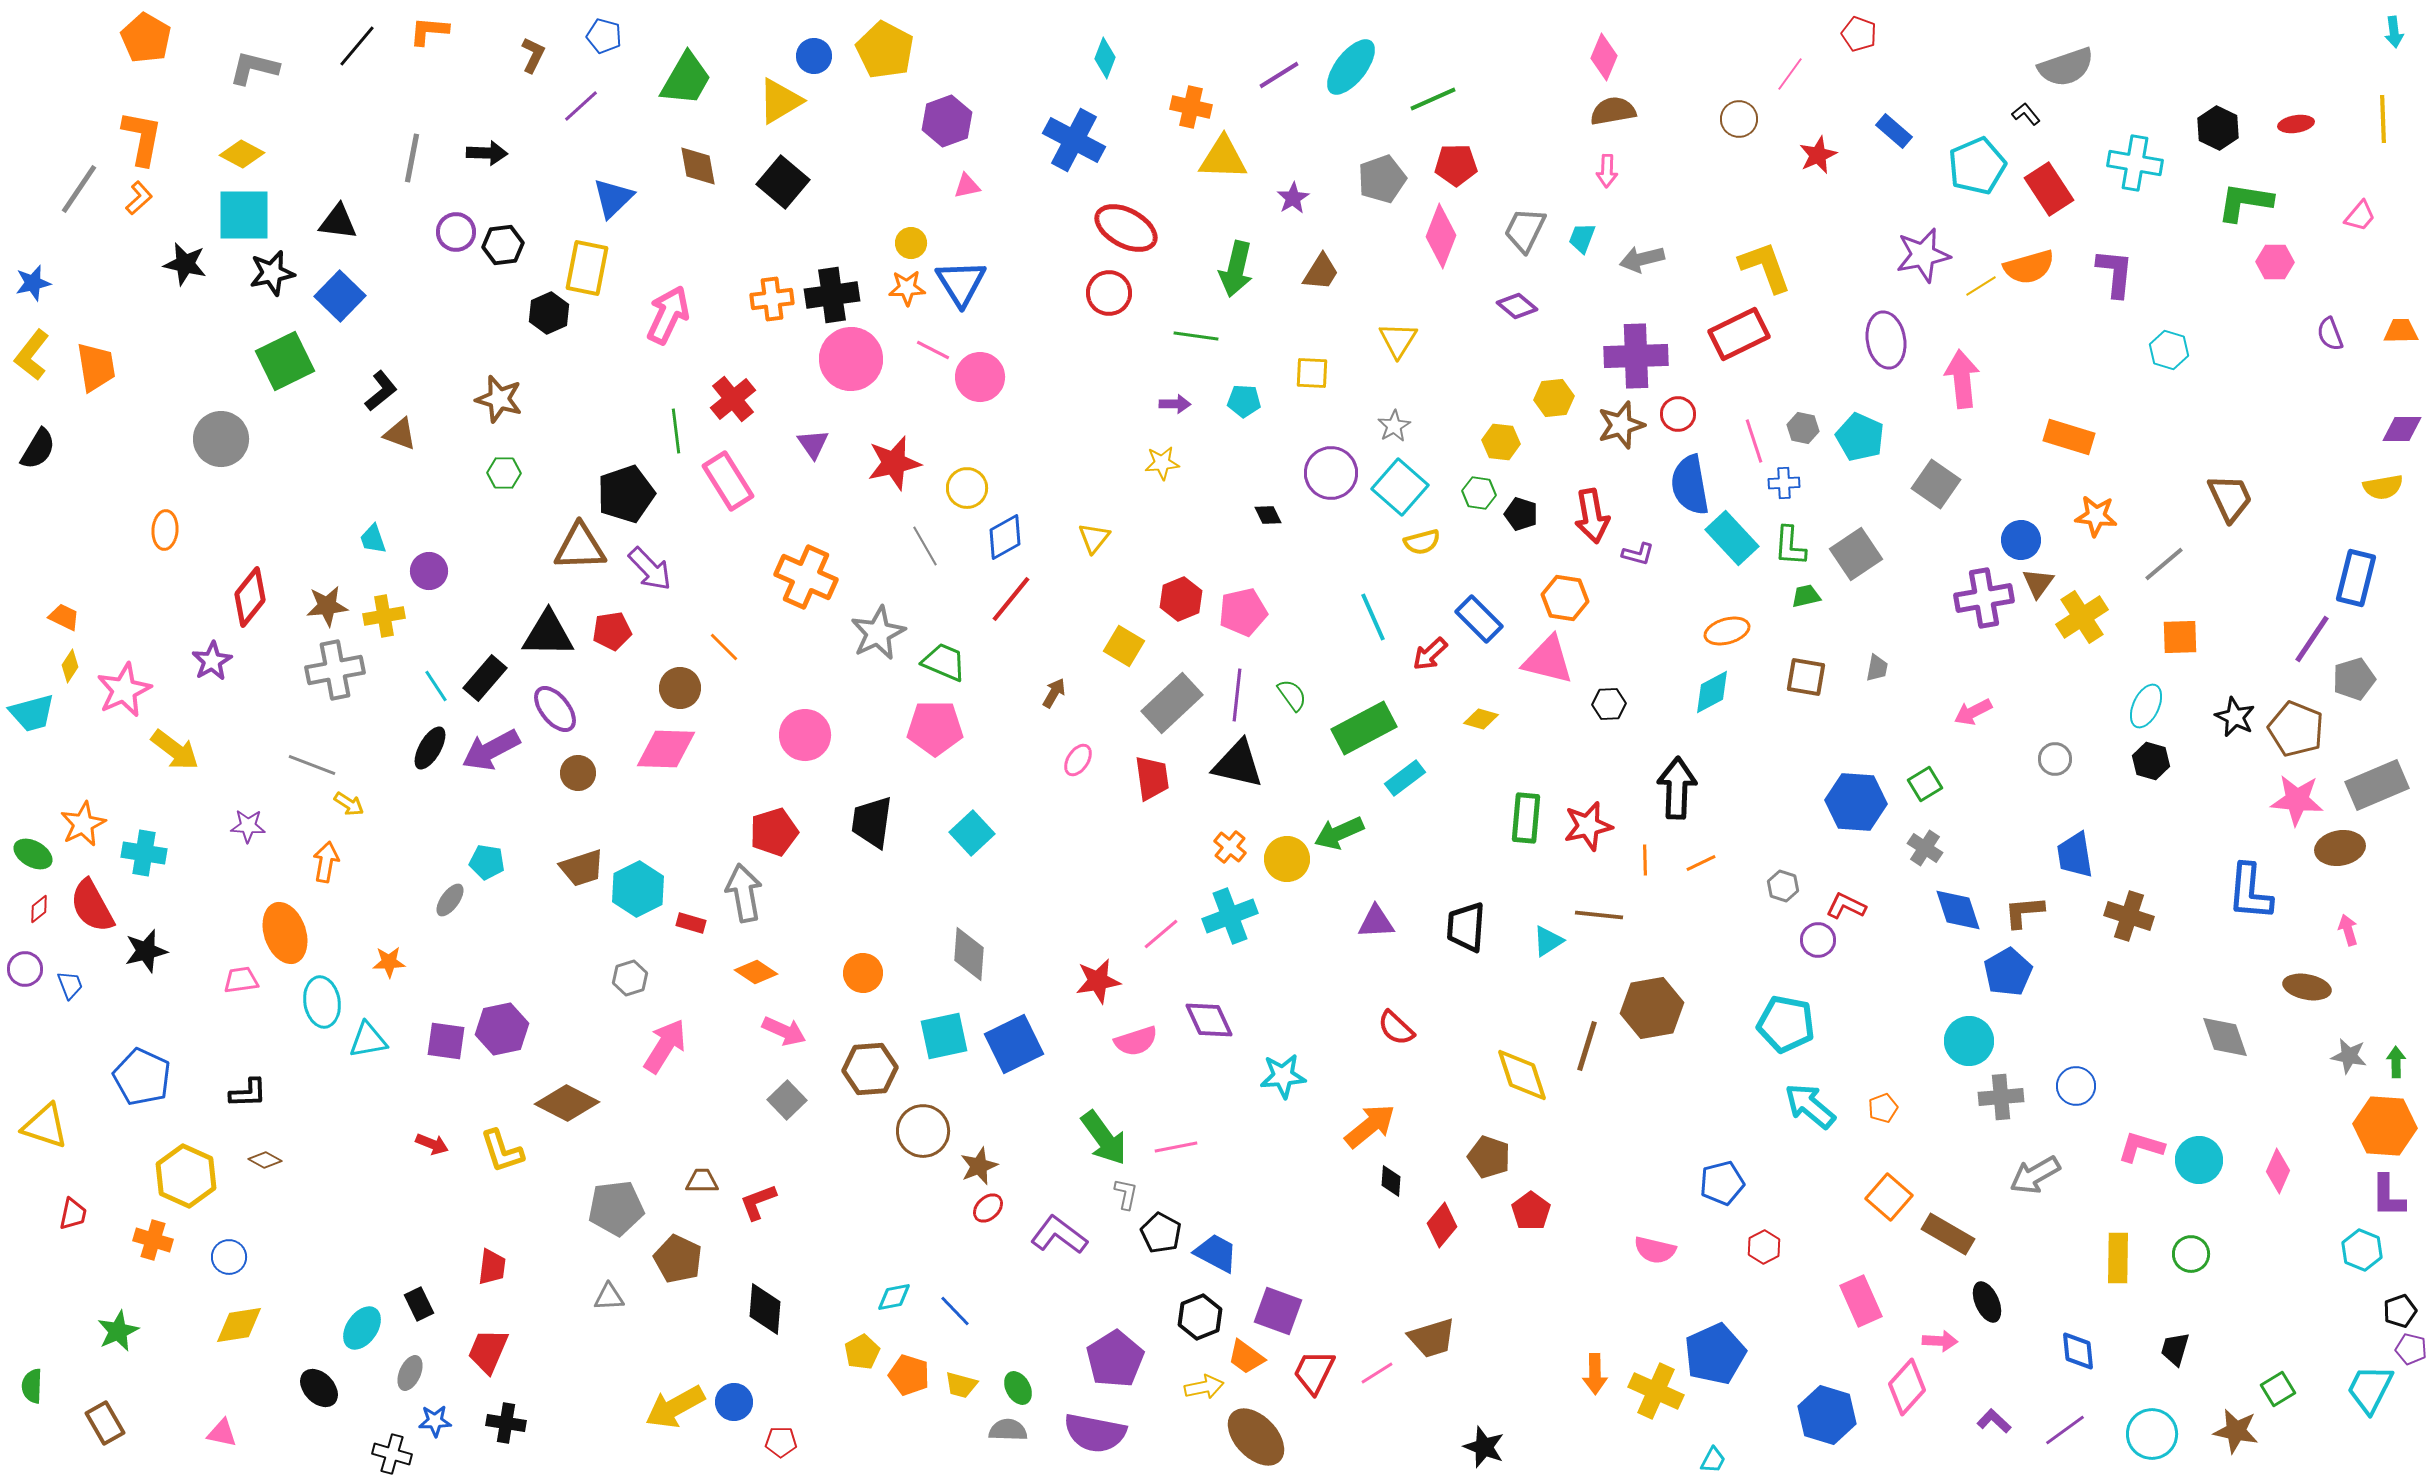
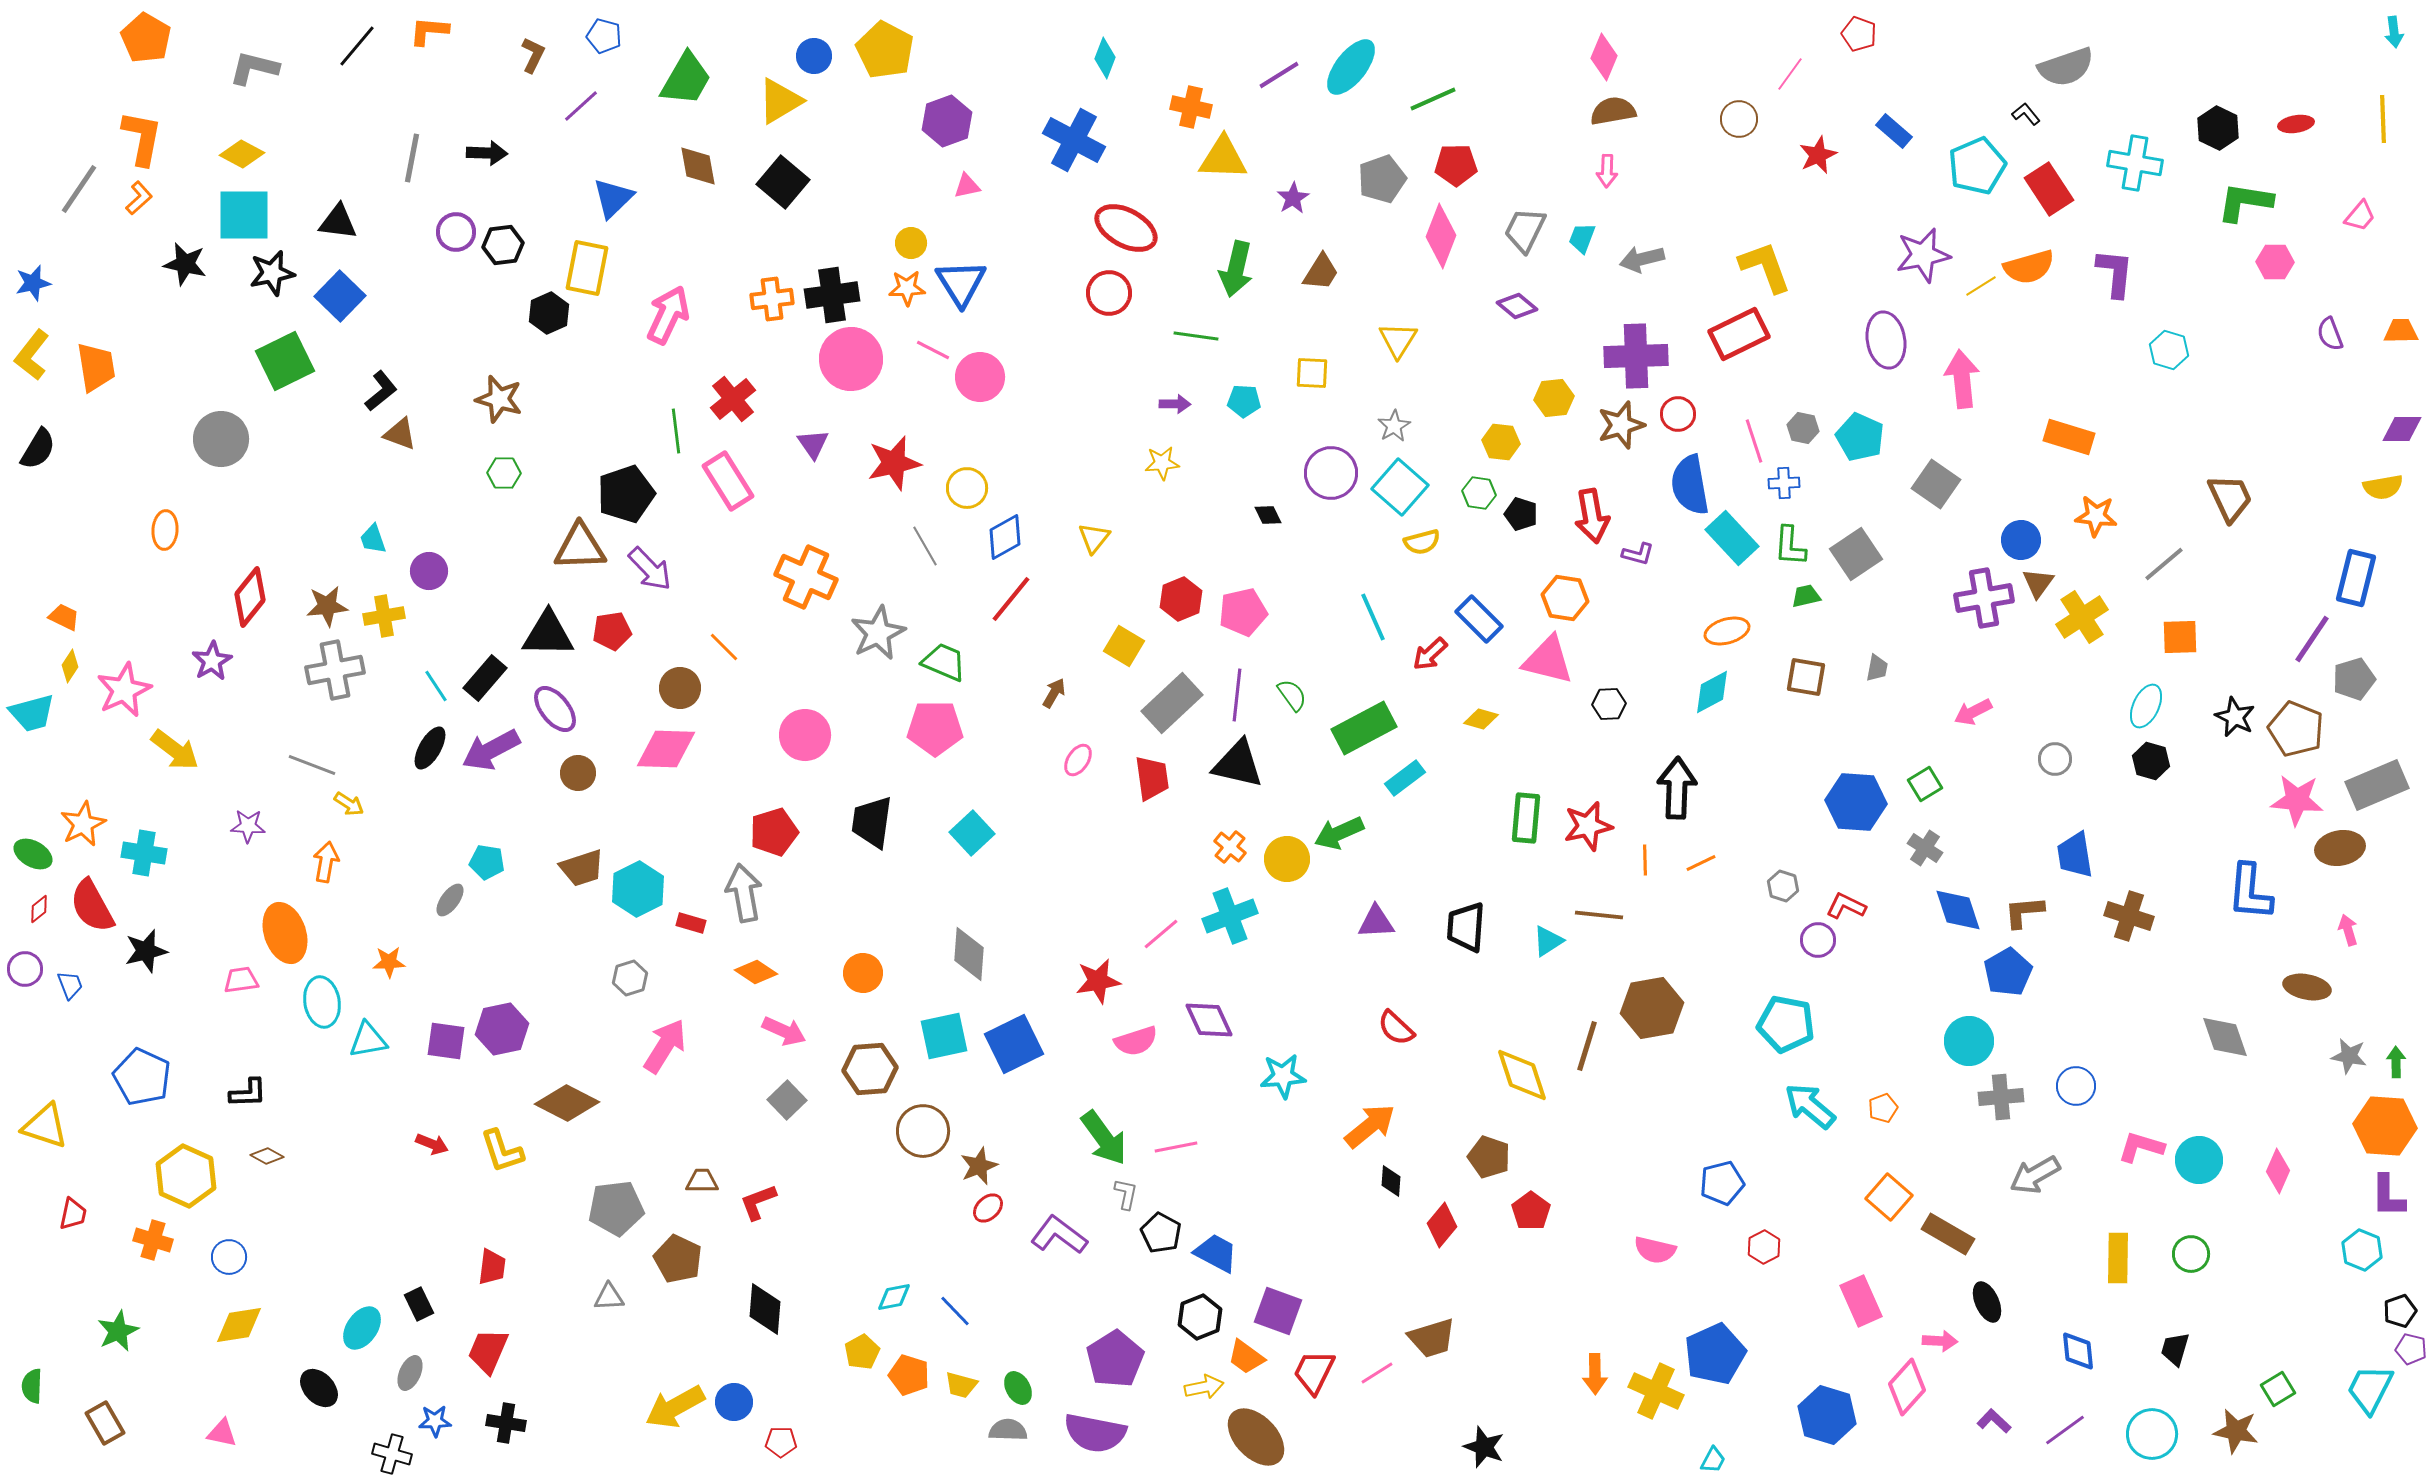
brown diamond at (265, 1160): moved 2 px right, 4 px up
